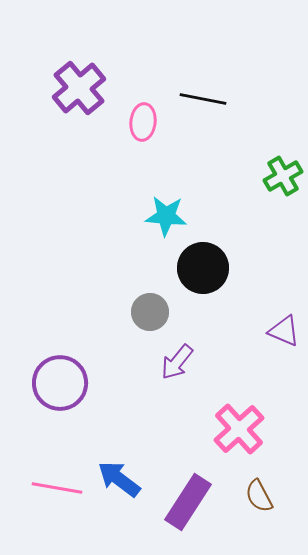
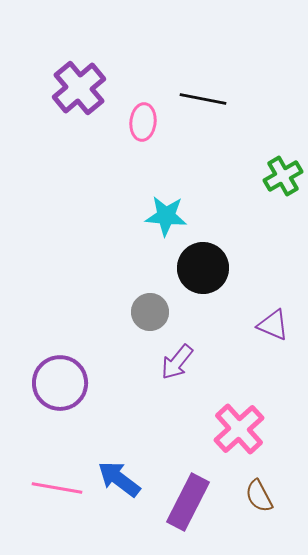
purple triangle: moved 11 px left, 6 px up
purple rectangle: rotated 6 degrees counterclockwise
